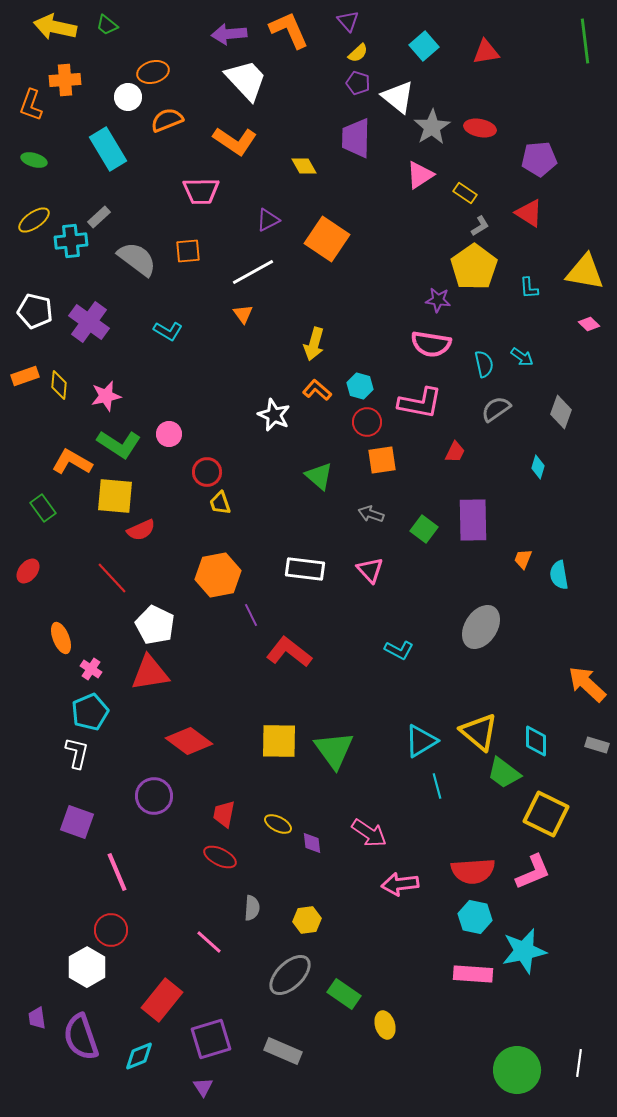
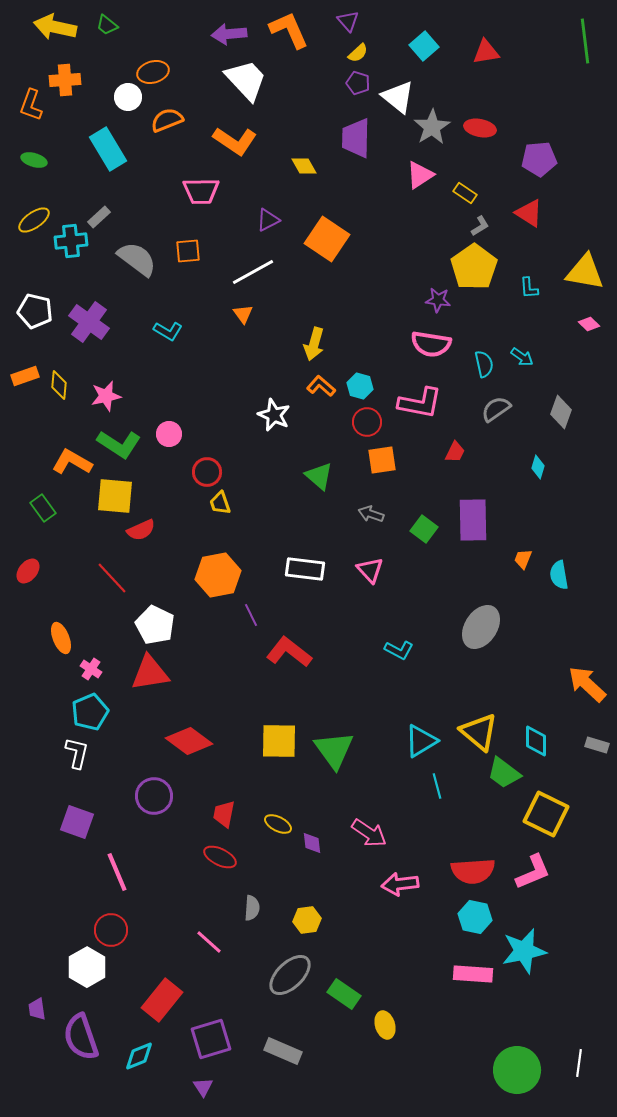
orange L-shape at (317, 390): moved 4 px right, 4 px up
purple trapezoid at (37, 1018): moved 9 px up
